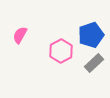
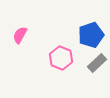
pink hexagon: moved 7 px down; rotated 10 degrees counterclockwise
gray rectangle: moved 3 px right
